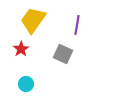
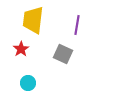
yellow trapezoid: rotated 28 degrees counterclockwise
cyan circle: moved 2 px right, 1 px up
